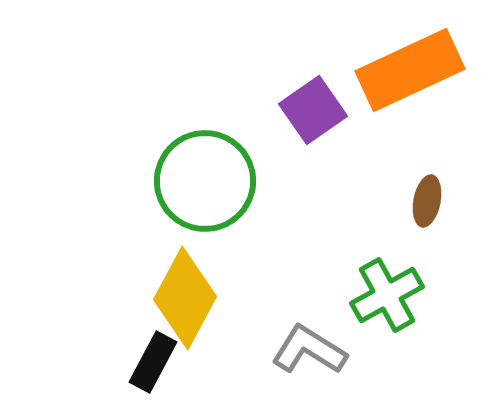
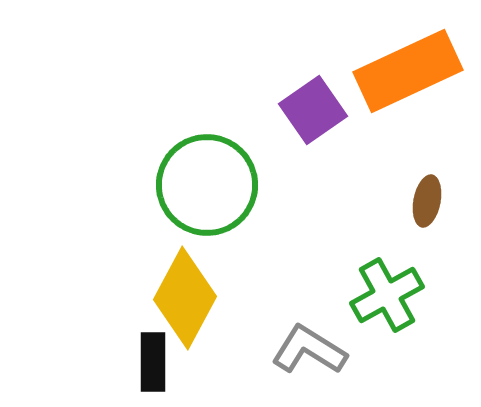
orange rectangle: moved 2 px left, 1 px down
green circle: moved 2 px right, 4 px down
black rectangle: rotated 28 degrees counterclockwise
